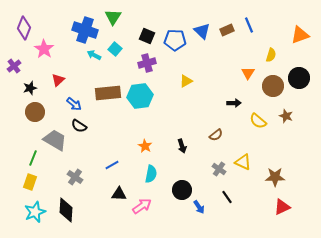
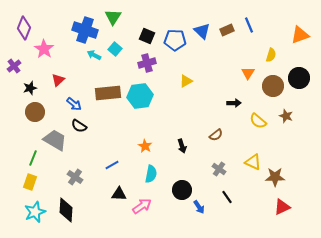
yellow triangle at (243, 162): moved 10 px right
